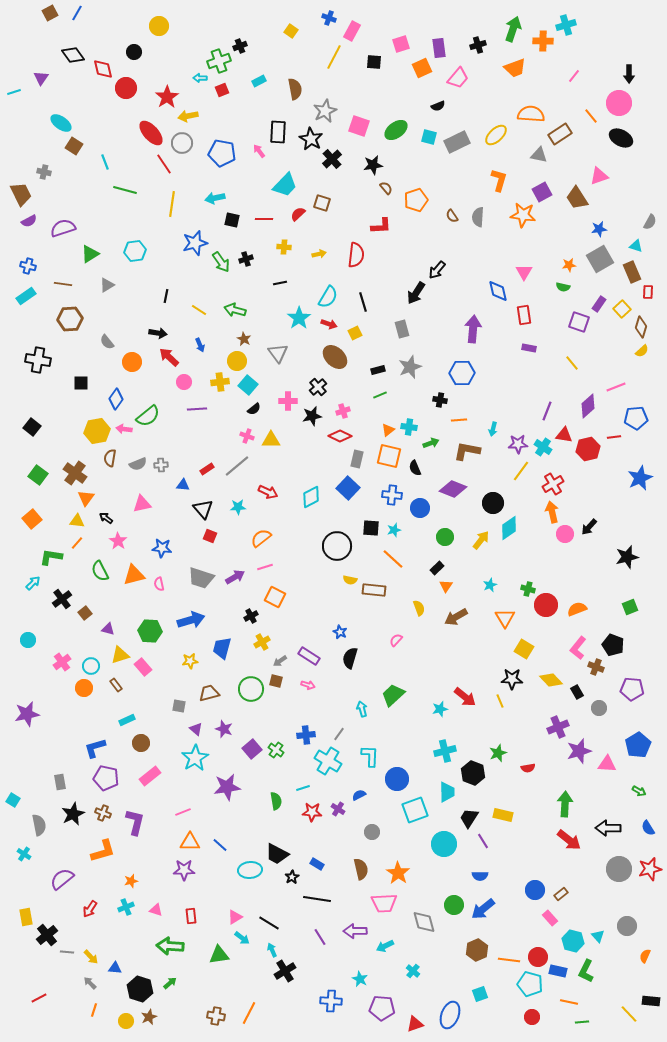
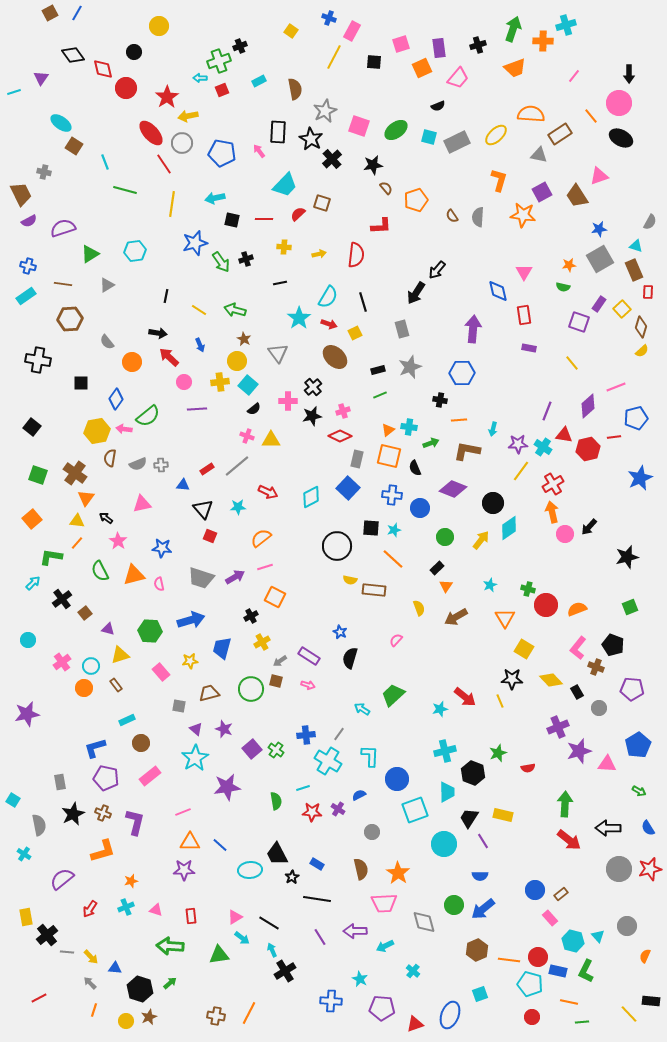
brown trapezoid at (577, 198): moved 2 px up
brown rectangle at (632, 272): moved 2 px right, 2 px up
black cross at (318, 387): moved 5 px left
blue pentagon at (636, 418): rotated 10 degrees counterclockwise
green square at (38, 475): rotated 18 degrees counterclockwise
pink rectangle at (143, 667): moved 18 px right, 5 px down
cyan arrow at (362, 709): rotated 42 degrees counterclockwise
black trapezoid at (277, 854): rotated 35 degrees clockwise
